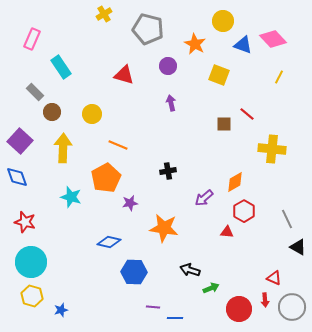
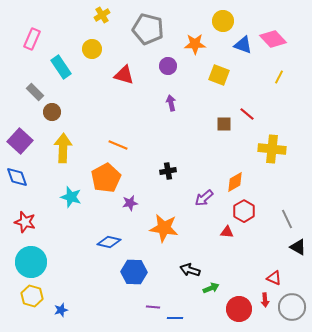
yellow cross at (104, 14): moved 2 px left, 1 px down
orange star at (195, 44): rotated 30 degrees counterclockwise
yellow circle at (92, 114): moved 65 px up
